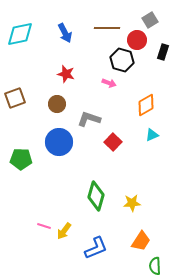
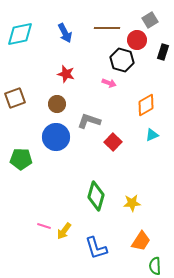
gray L-shape: moved 2 px down
blue circle: moved 3 px left, 5 px up
blue L-shape: rotated 95 degrees clockwise
